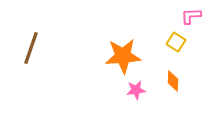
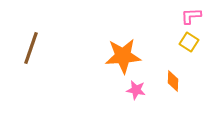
yellow square: moved 13 px right
pink star: rotated 18 degrees clockwise
